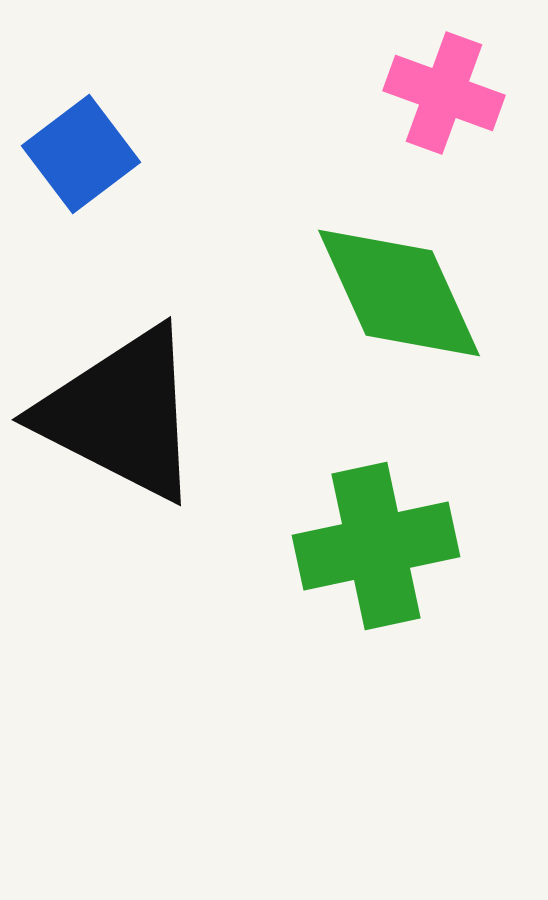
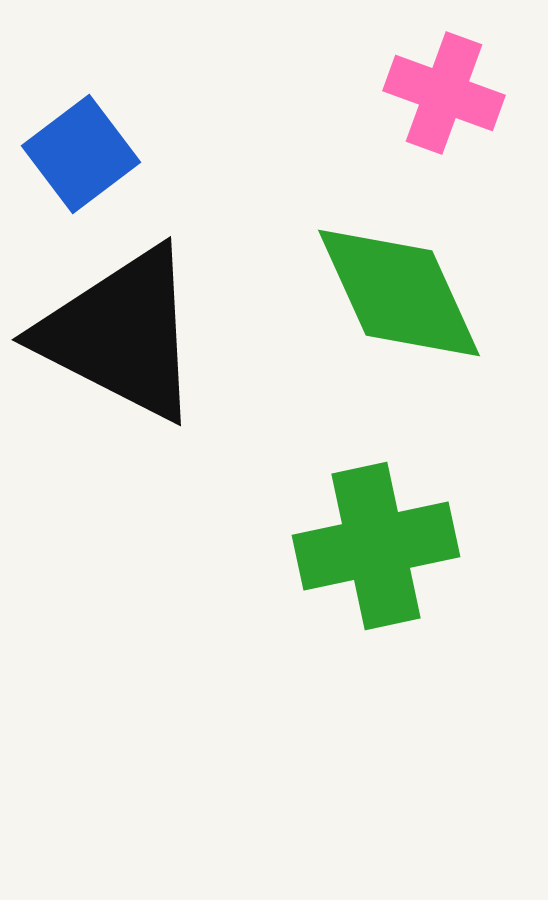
black triangle: moved 80 px up
